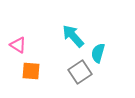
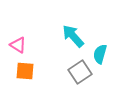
cyan semicircle: moved 2 px right, 1 px down
orange square: moved 6 px left
